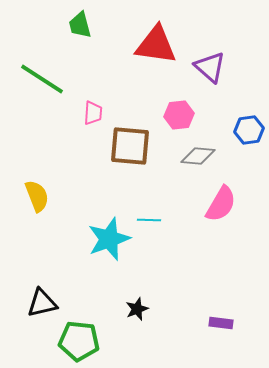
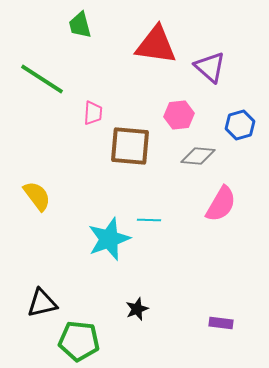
blue hexagon: moved 9 px left, 5 px up; rotated 8 degrees counterclockwise
yellow semicircle: rotated 16 degrees counterclockwise
